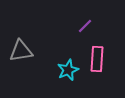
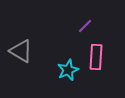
gray triangle: rotated 40 degrees clockwise
pink rectangle: moved 1 px left, 2 px up
